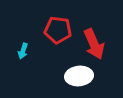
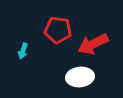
red arrow: moved 1 px left; rotated 88 degrees clockwise
white ellipse: moved 1 px right, 1 px down
